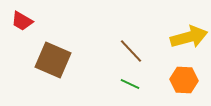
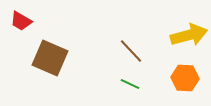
red trapezoid: moved 1 px left
yellow arrow: moved 2 px up
brown square: moved 3 px left, 2 px up
orange hexagon: moved 1 px right, 2 px up
